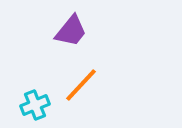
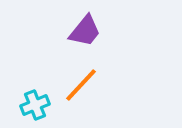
purple trapezoid: moved 14 px right
